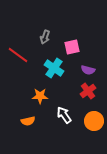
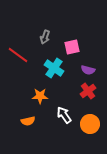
orange circle: moved 4 px left, 3 px down
